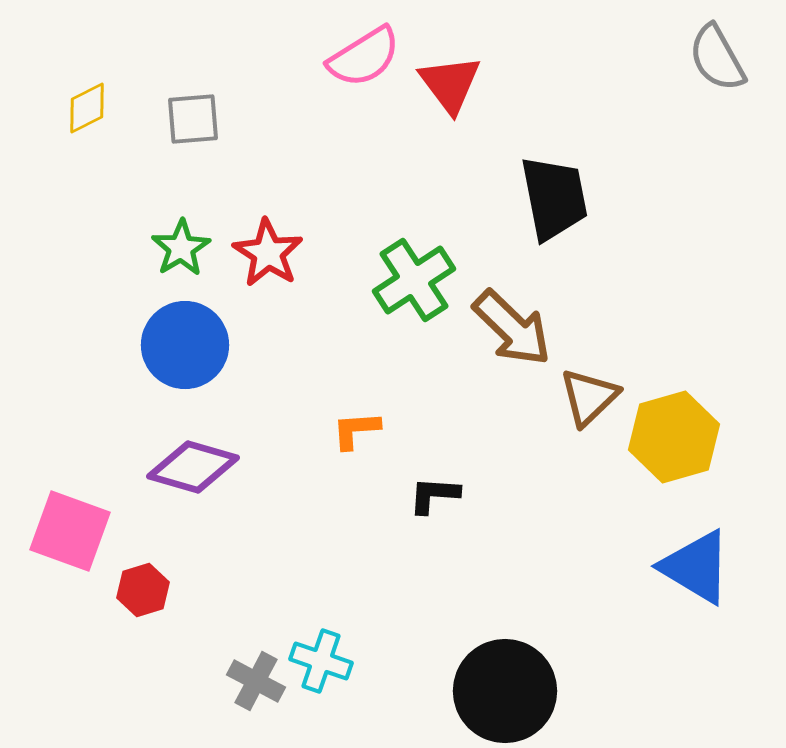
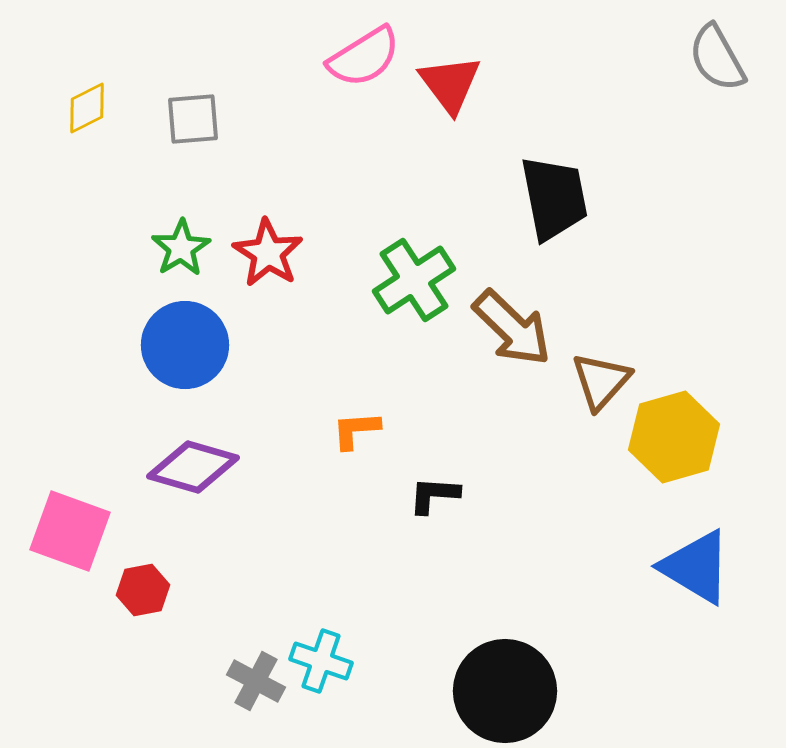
brown triangle: moved 12 px right, 16 px up; rotated 4 degrees counterclockwise
red hexagon: rotated 6 degrees clockwise
